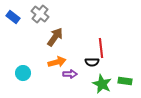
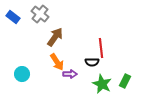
orange arrow: rotated 72 degrees clockwise
cyan circle: moved 1 px left, 1 px down
green rectangle: rotated 72 degrees counterclockwise
